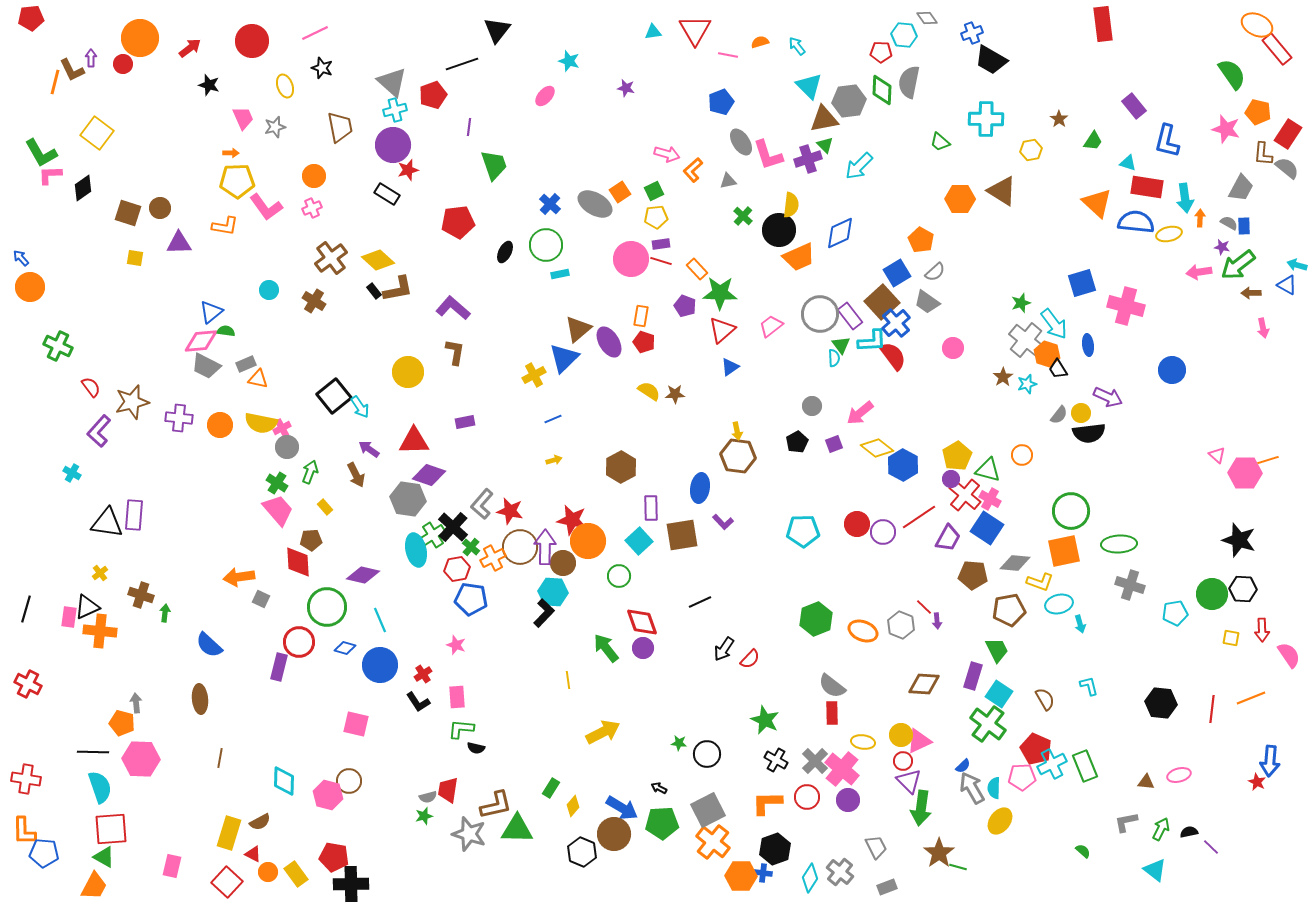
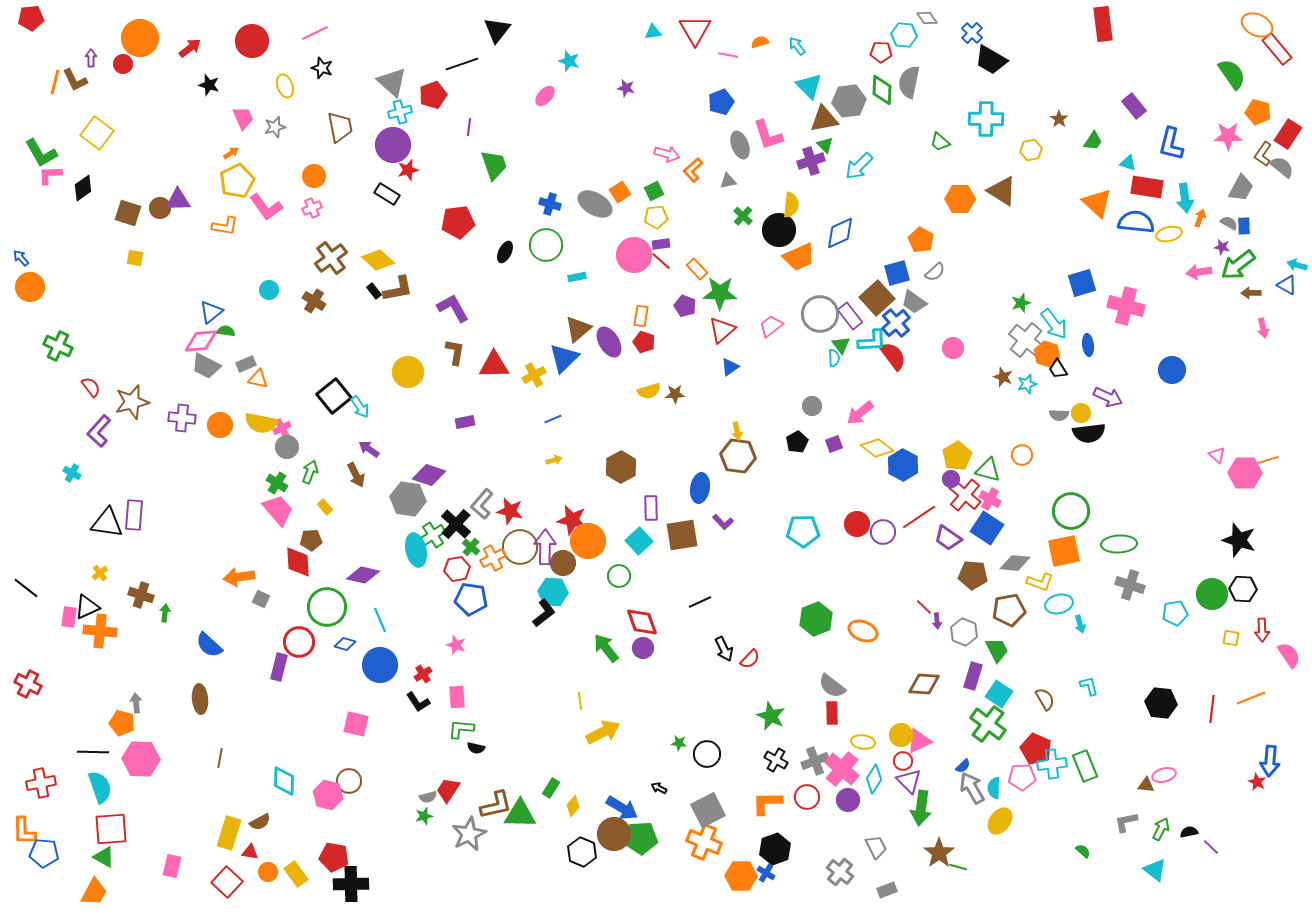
blue cross at (972, 33): rotated 25 degrees counterclockwise
brown L-shape at (72, 70): moved 3 px right, 10 px down
cyan cross at (395, 110): moved 5 px right, 2 px down
pink star at (1226, 129): moved 2 px right, 7 px down; rotated 16 degrees counterclockwise
blue L-shape at (1167, 141): moved 4 px right, 3 px down
gray ellipse at (741, 142): moved 1 px left, 3 px down; rotated 12 degrees clockwise
orange arrow at (231, 153): rotated 35 degrees counterclockwise
brown L-shape at (1263, 154): rotated 30 degrees clockwise
pink L-shape at (768, 155): moved 20 px up
purple cross at (808, 159): moved 3 px right, 2 px down
gray semicircle at (1287, 168): moved 5 px left, 1 px up
yellow pentagon at (237, 181): rotated 24 degrees counterclockwise
blue cross at (550, 204): rotated 25 degrees counterclockwise
orange arrow at (1200, 218): rotated 18 degrees clockwise
purple triangle at (179, 243): moved 1 px left, 43 px up
pink circle at (631, 259): moved 3 px right, 4 px up
red line at (661, 261): rotated 25 degrees clockwise
blue square at (897, 273): rotated 16 degrees clockwise
cyan rectangle at (560, 274): moved 17 px right, 3 px down
brown square at (882, 302): moved 5 px left, 4 px up
gray trapezoid at (927, 302): moved 13 px left
purple L-shape at (453, 308): rotated 20 degrees clockwise
brown star at (1003, 377): rotated 18 degrees counterclockwise
yellow semicircle at (649, 391): rotated 130 degrees clockwise
gray semicircle at (1059, 415): rotated 54 degrees clockwise
purple cross at (179, 418): moved 3 px right
red triangle at (414, 441): moved 80 px right, 76 px up
black cross at (453, 527): moved 3 px right, 3 px up
purple trapezoid at (948, 538): rotated 96 degrees clockwise
black line at (26, 609): moved 21 px up; rotated 68 degrees counterclockwise
black L-shape at (544, 613): rotated 8 degrees clockwise
gray hexagon at (901, 625): moved 63 px right, 7 px down
blue diamond at (345, 648): moved 4 px up
black arrow at (724, 649): rotated 60 degrees counterclockwise
yellow line at (568, 680): moved 12 px right, 21 px down
green star at (765, 720): moved 6 px right, 4 px up
gray cross at (815, 761): rotated 24 degrees clockwise
cyan cross at (1052, 764): rotated 20 degrees clockwise
pink ellipse at (1179, 775): moved 15 px left
red cross at (26, 779): moved 15 px right, 4 px down; rotated 20 degrees counterclockwise
brown triangle at (1146, 782): moved 3 px down
red trapezoid at (448, 790): rotated 24 degrees clockwise
green pentagon at (662, 823): moved 21 px left, 15 px down
green triangle at (517, 829): moved 3 px right, 15 px up
gray star at (469, 834): rotated 28 degrees clockwise
orange cross at (713, 842): moved 9 px left; rotated 16 degrees counterclockwise
red triangle at (253, 854): moved 3 px left, 2 px up; rotated 18 degrees counterclockwise
blue cross at (763, 873): moved 3 px right; rotated 24 degrees clockwise
cyan diamond at (810, 878): moved 64 px right, 99 px up
orange trapezoid at (94, 886): moved 6 px down
gray rectangle at (887, 887): moved 3 px down
